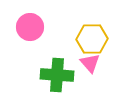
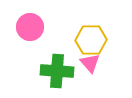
yellow hexagon: moved 1 px left, 1 px down
green cross: moved 4 px up
